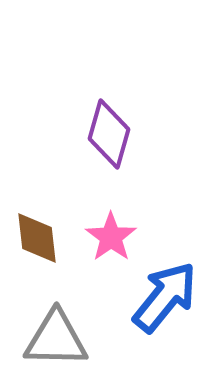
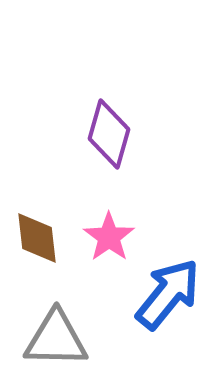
pink star: moved 2 px left
blue arrow: moved 3 px right, 3 px up
